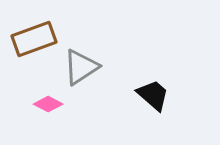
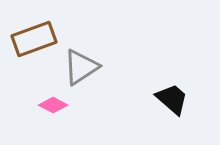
black trapezoid: moved 19 px right, 4 px down
pink diamond: moved 5 px right, 1 px down
